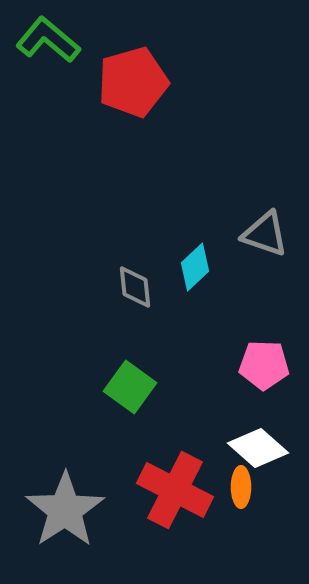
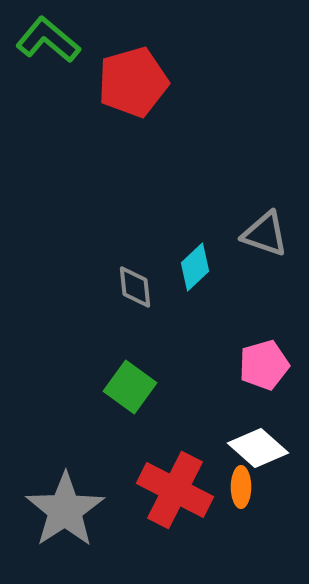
pink pentagon: rotated 18 degrees counterclockwise
